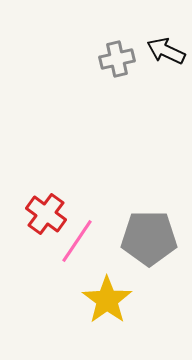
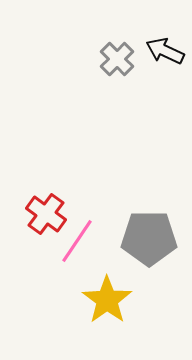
black arrow: moved 1 px left
gray cross: rotated 32 degrees counterclockwise
